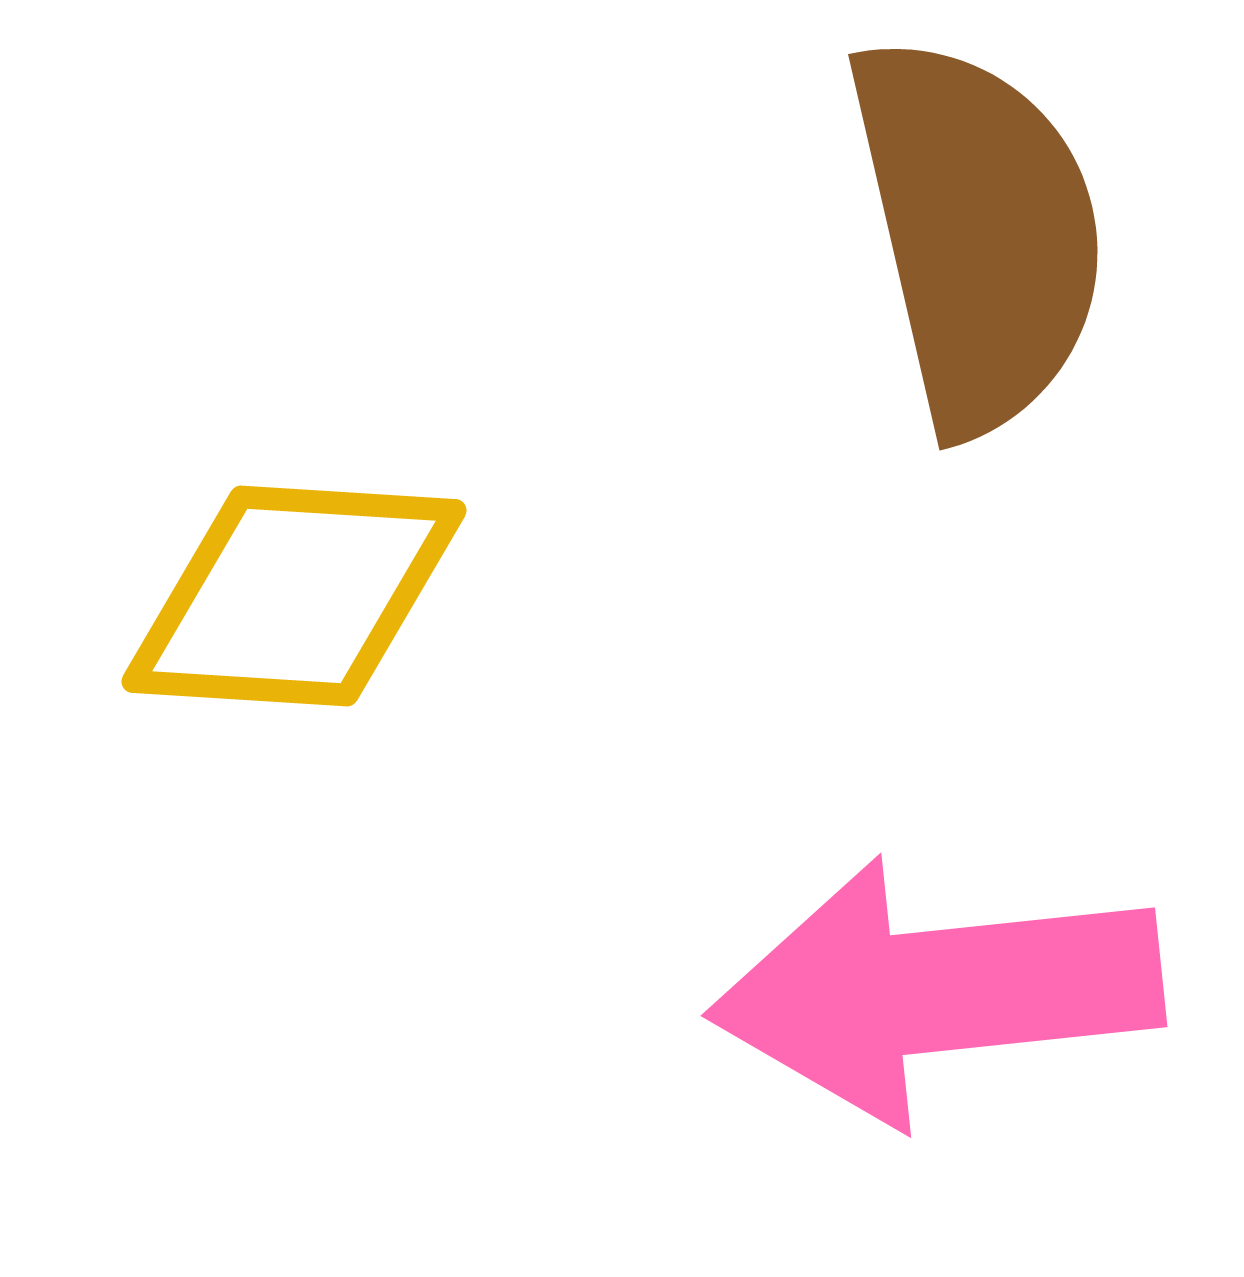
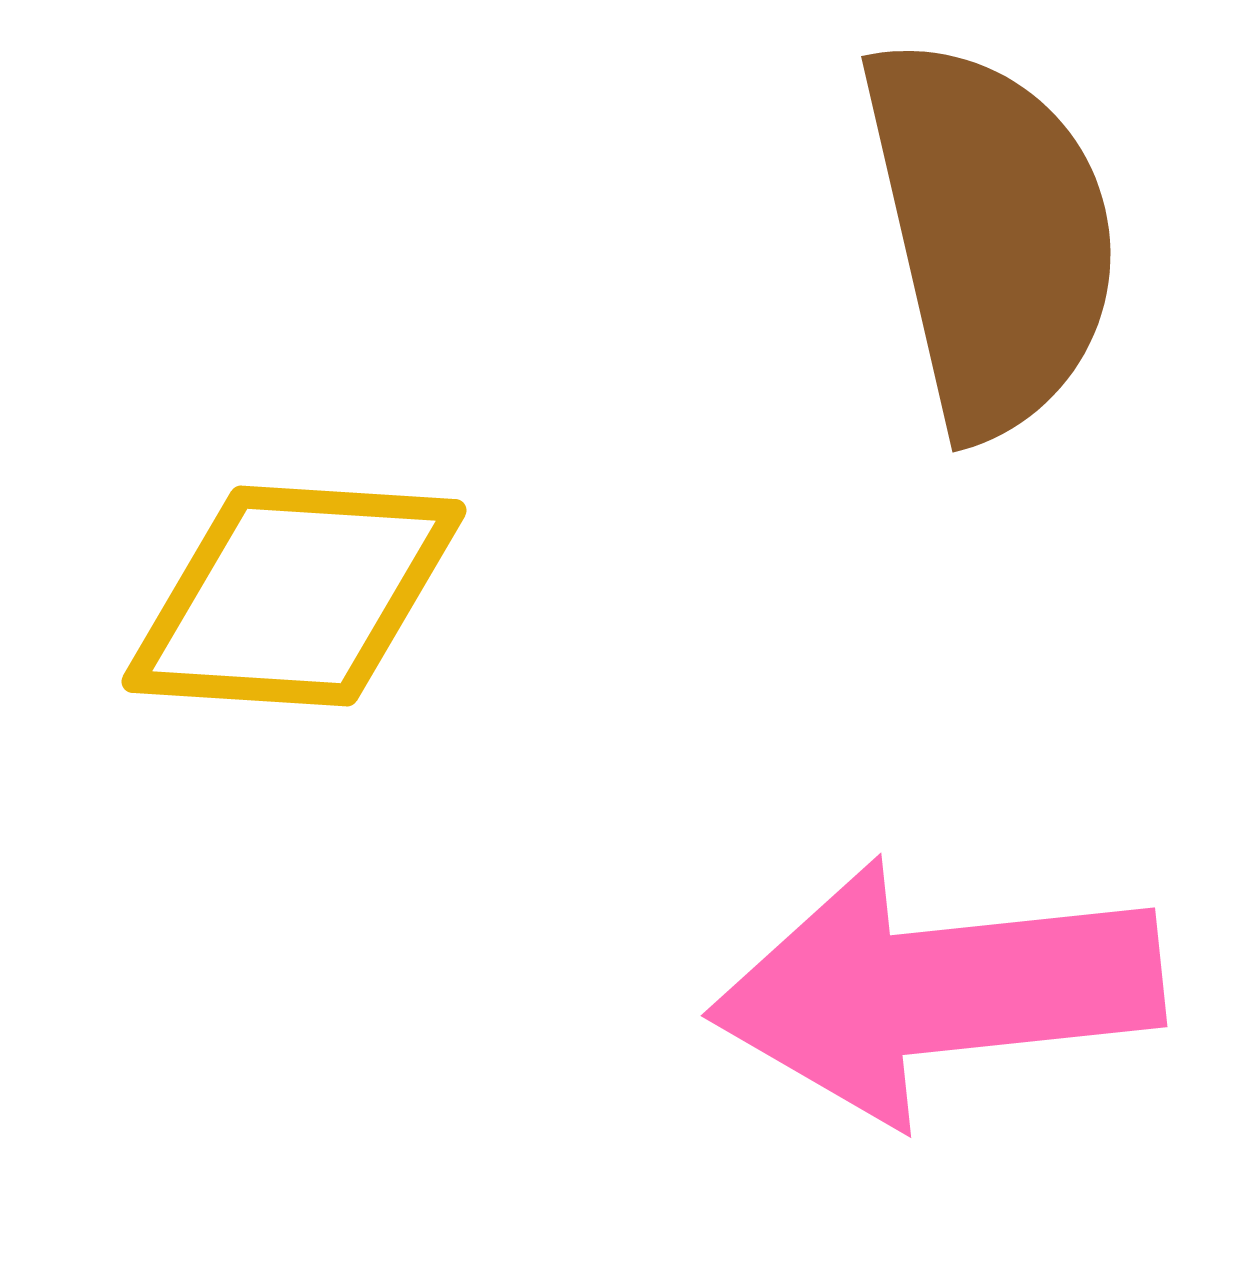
brown semicircle: moved 13 px right, 2 px down
